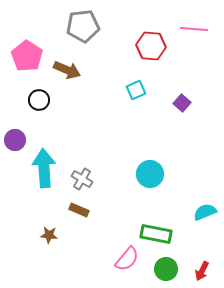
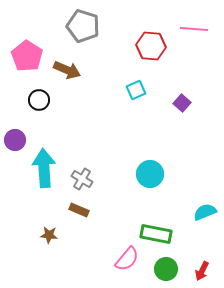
gray pentagon: rotated 24 degrees clockwise
